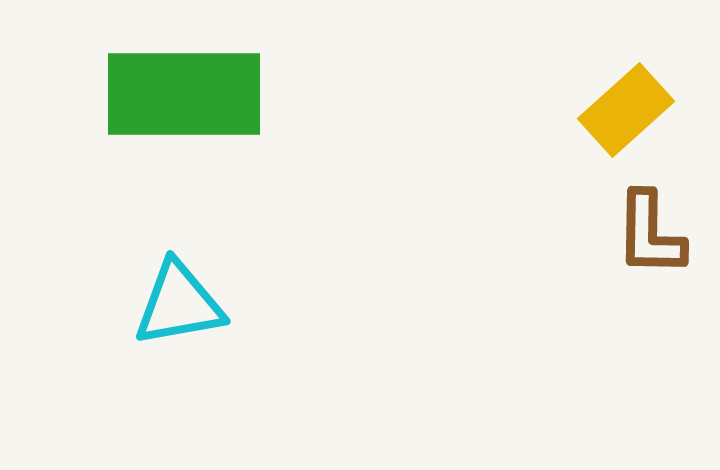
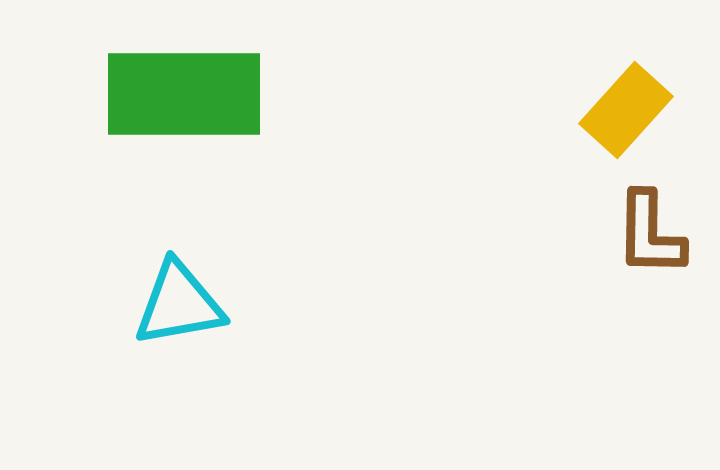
yellow rectangle: rotated 6 degrees counterclockwise
